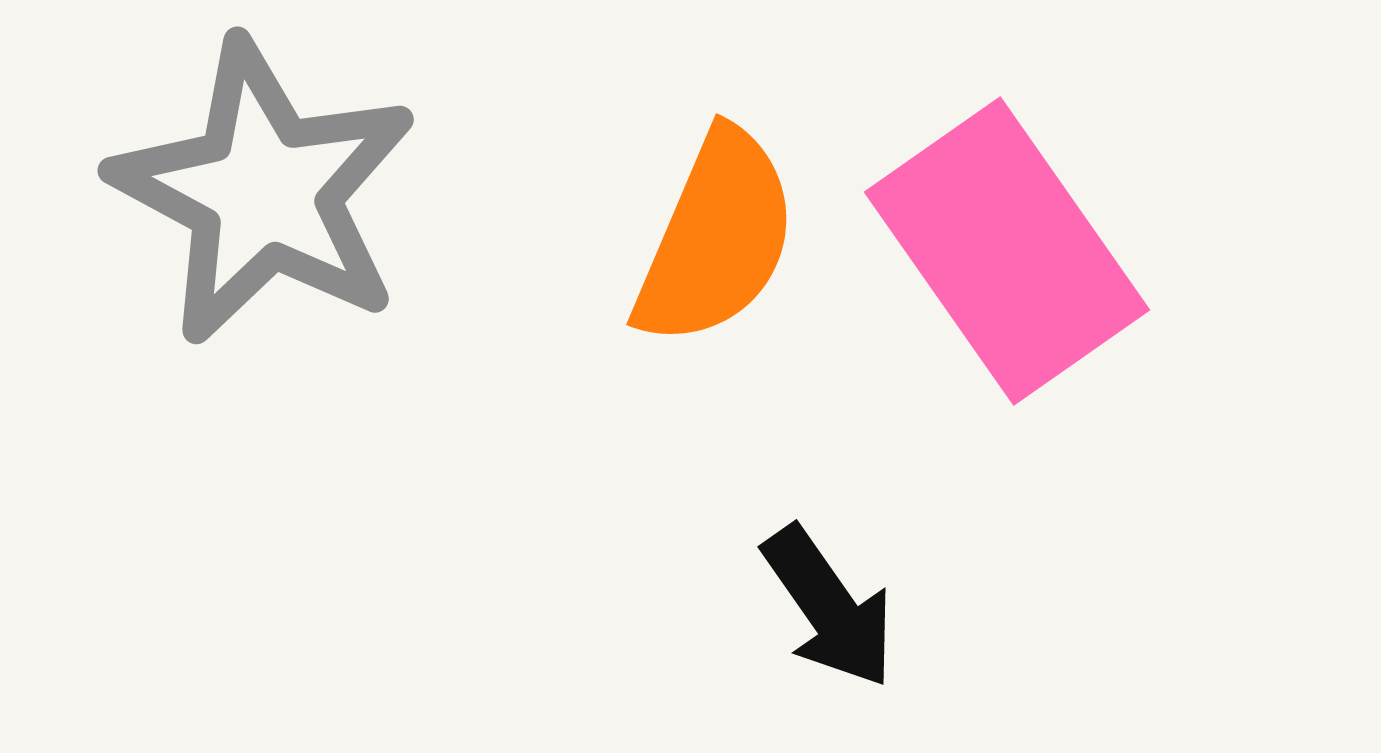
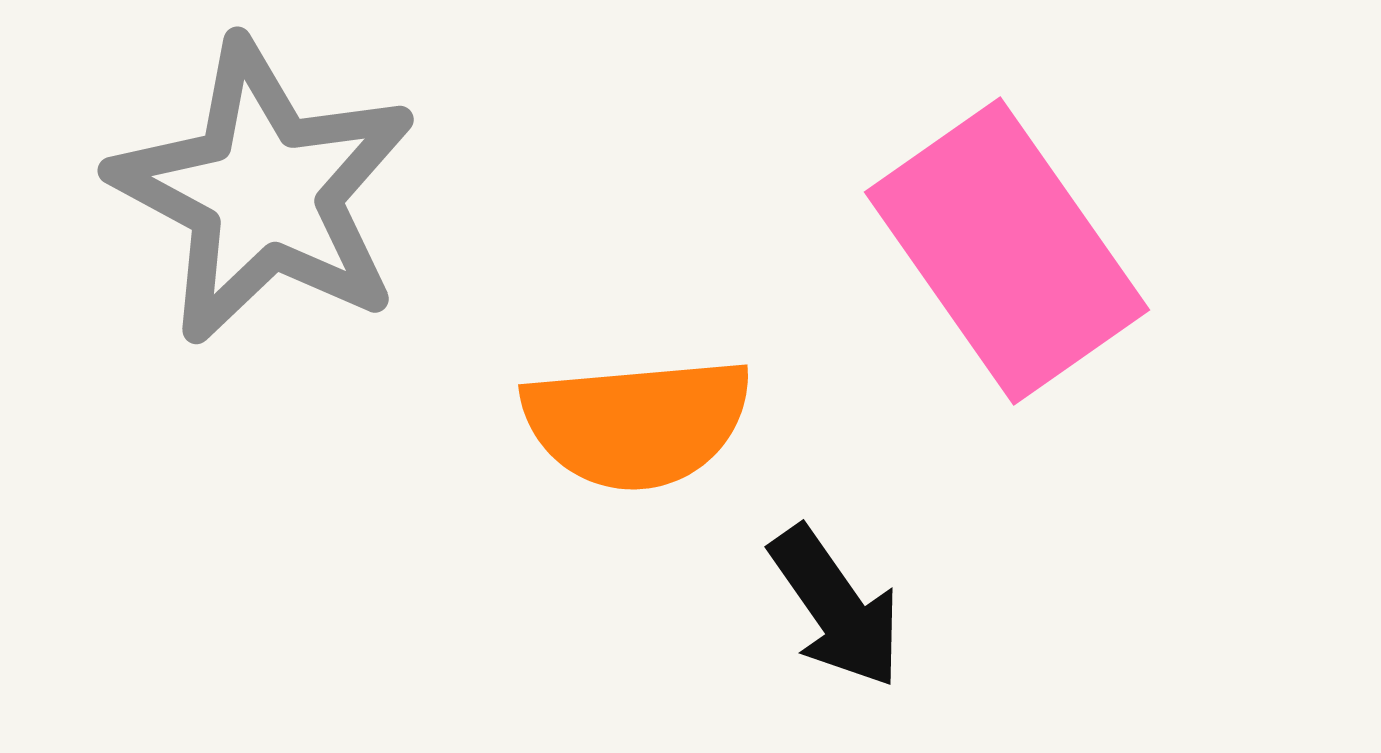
orange semicircle: moved 79 px left, 185 px down; rotated 62 degrees clockwise
black arrow: moved 7 px right
